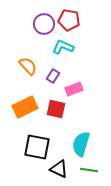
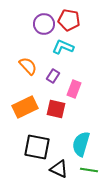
pink rectangle: rotated 48 degrees counterclockwise
